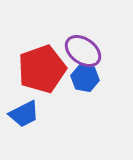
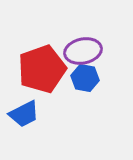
purple ellipse: rotated 48 degrees counterclockwise
